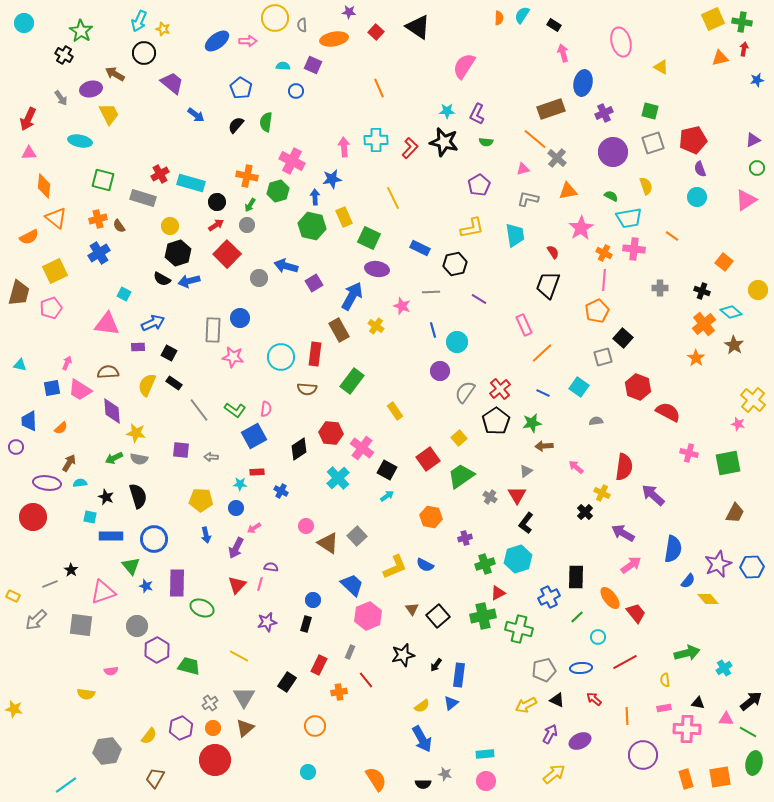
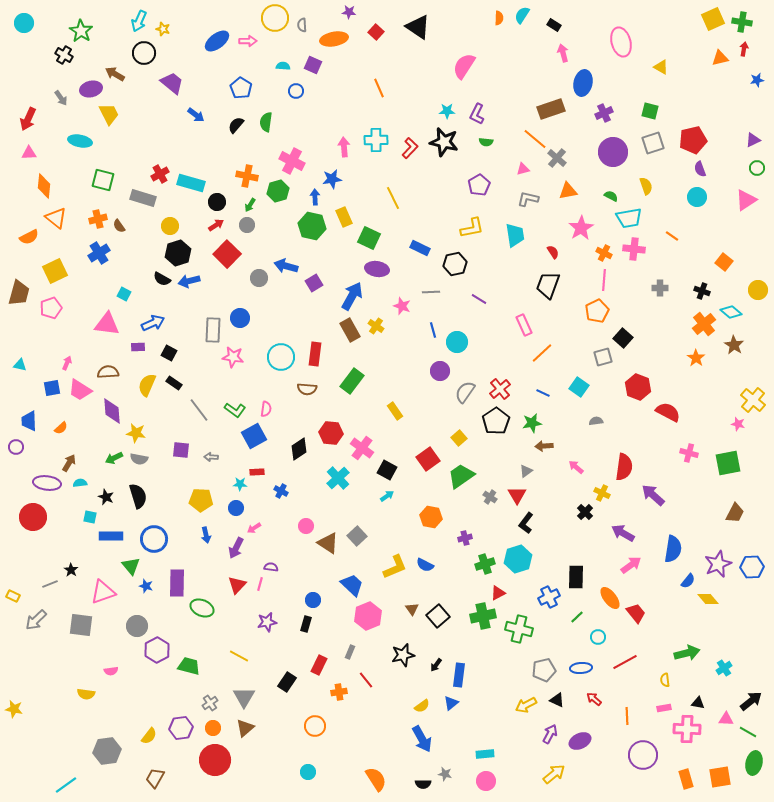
brown rectangle at (339, 330): moved 11 px right
purple hexagon at (181, 728): rotated 15 degrees clockwise
